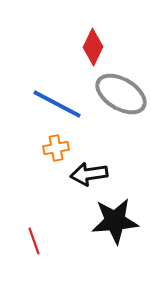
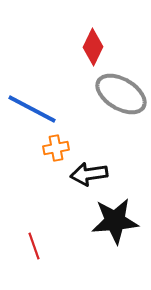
blue line: moved 25 px left, 5 px down
red line: moved 5 px down
